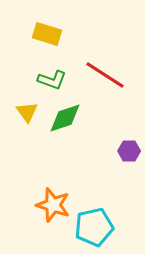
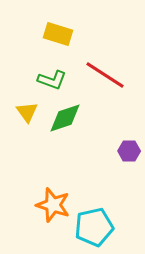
yellow rectangle: moved 11 px right
